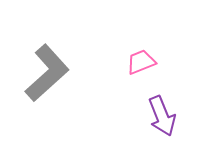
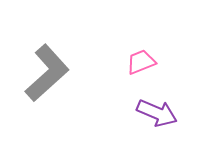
purple arrow: moved 5 px left, 3 px up; rotated 45 degrees counterclockwise
